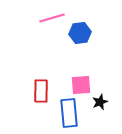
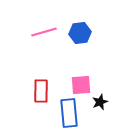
pink line: moved 8 px left, 14 px down
